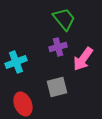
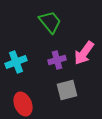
green trapezoid: moved 14 px left, 3 px down
purple cross: moved 1 px left, 13 px down
pink arrow: moved 1 px right, 6 px up
gray square: moved 10 px right, 3 px down
